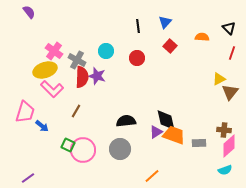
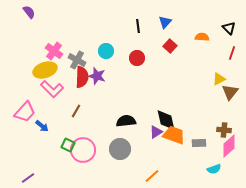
pink trapezoid: rotated 25 degrees clockwise
cyan semicircle: moved 11 px left, 1 px up
